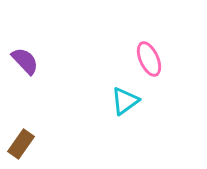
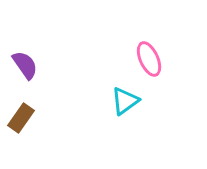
purple semicircle: moved 4 px down; rotated 8 degrees clockwise
brown rectangle: moved 26 px up
